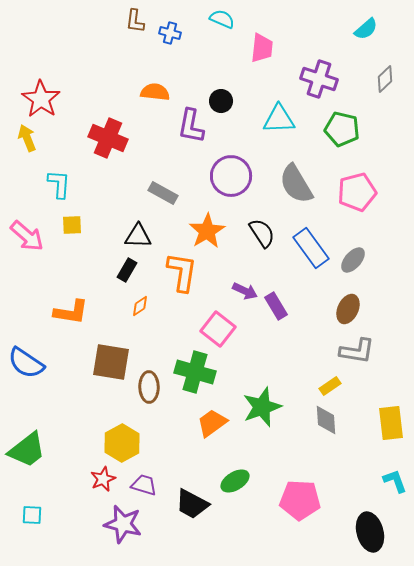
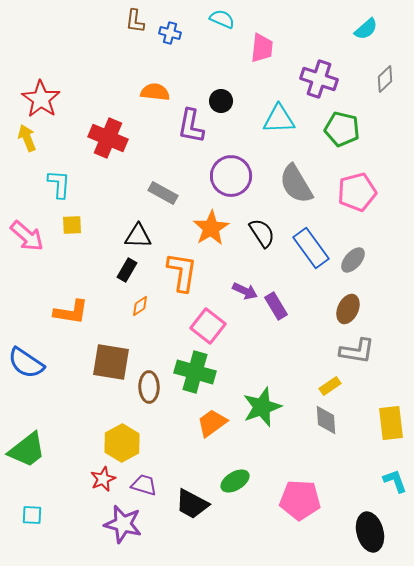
orange star at (207, 231): moved 4 px right, 3 px up
pink square at (218, 329): moved 10 px left, 3 px up
